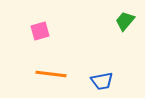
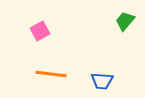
pink square: rotated 12 degrees counterclockwise
blue trapezoid: rotated 15 degrees clockwise
